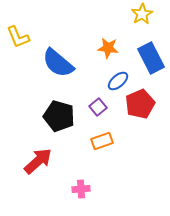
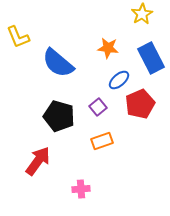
blue ellipse: moved 1 px right, 1 px up
red arrow: rotated 12 degrees counterclockwise
